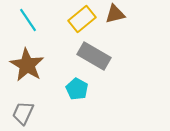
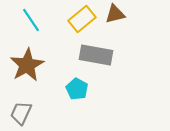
cyan line: moved 3 px right
gray rectangle: moved 2 px right, 1 px up; rotated 20 degrees counterclockwise
brown star: rotated 12 degrees clockwise
gray trapezoid: moved 2 px left
